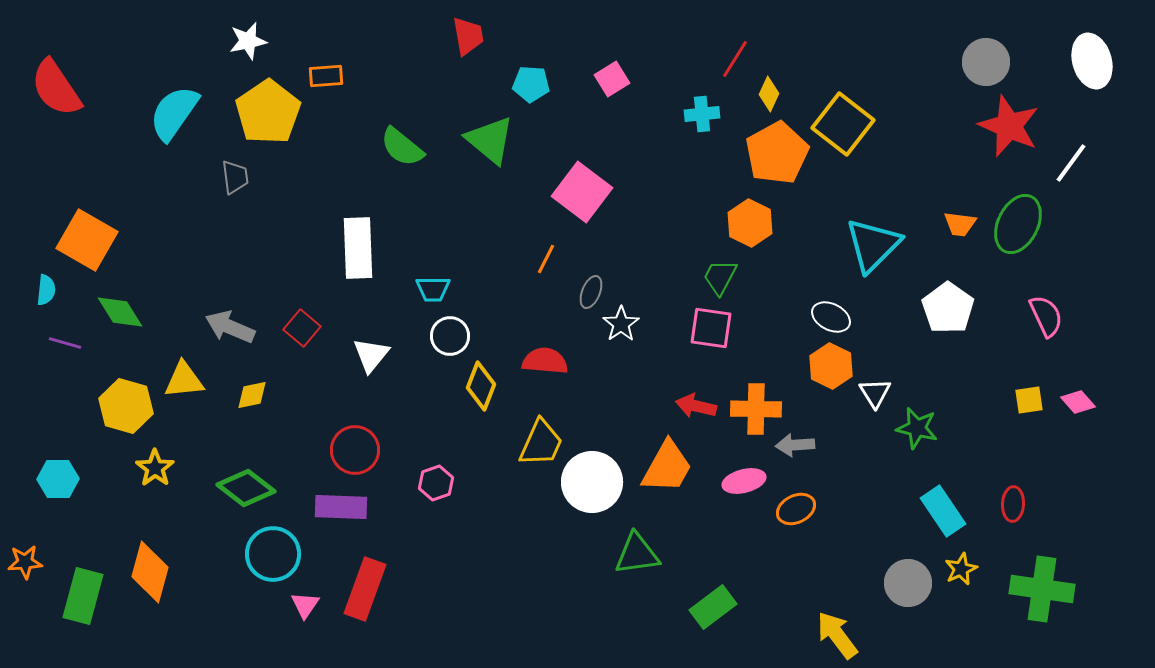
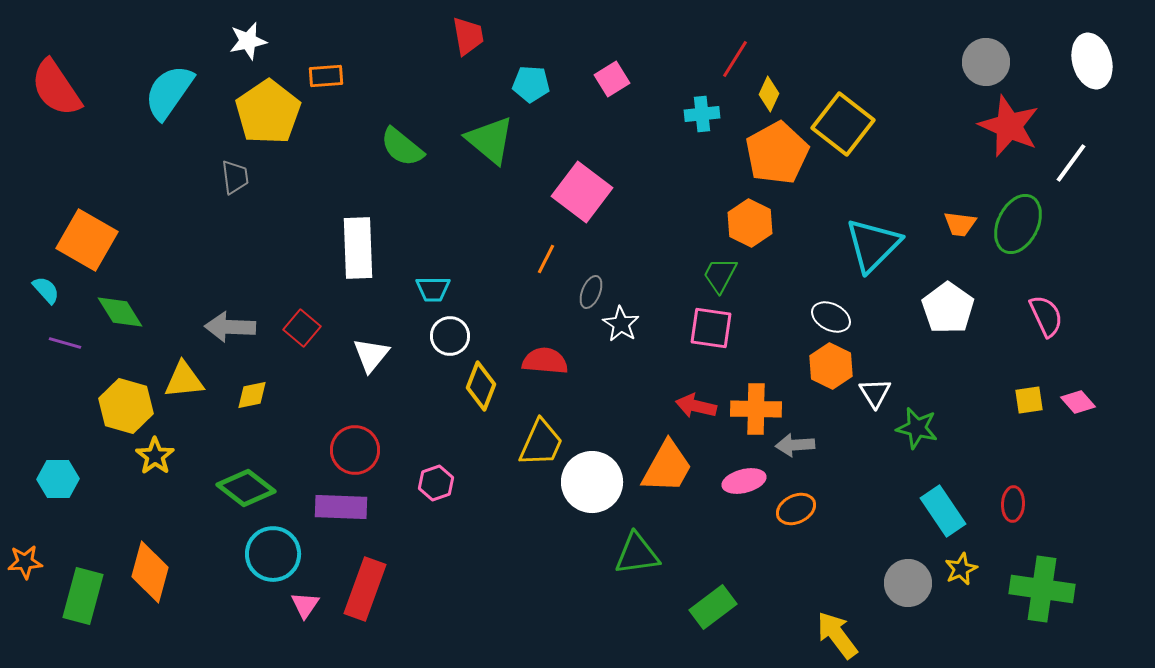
cyan semicircle at (174, 113): moved 5 px left, 21 px up
green trapezoid at (720, 277): moved 2 px up
cyan semicircle at (46, 290): rotated 48 degrees counterclockwise
white star at (621, 324): rotated 6 degrees counterclockwise
gray arrow at (230, 327): rotated 21 degrees counterclockwise
yellow star at (155, 468): moved 12 px up
